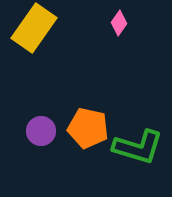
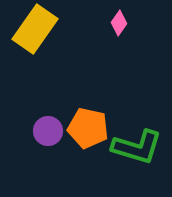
yellow rectangle: moved 1 px right, 1 px down
purple circle: moved 7 px right
green L-shape: moved 1 px left
